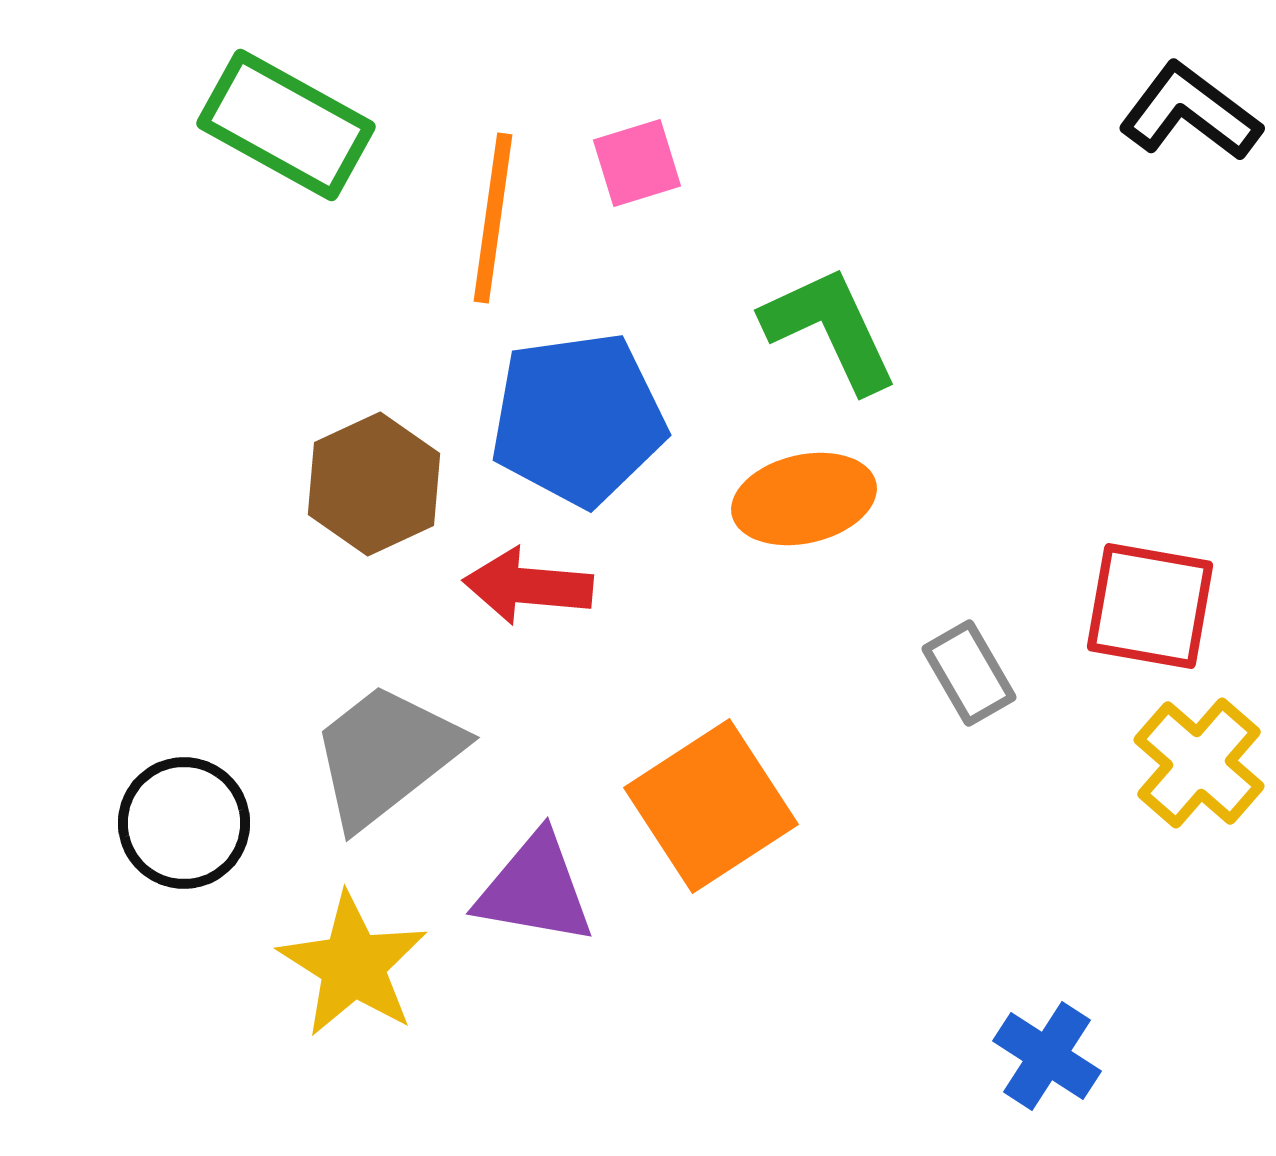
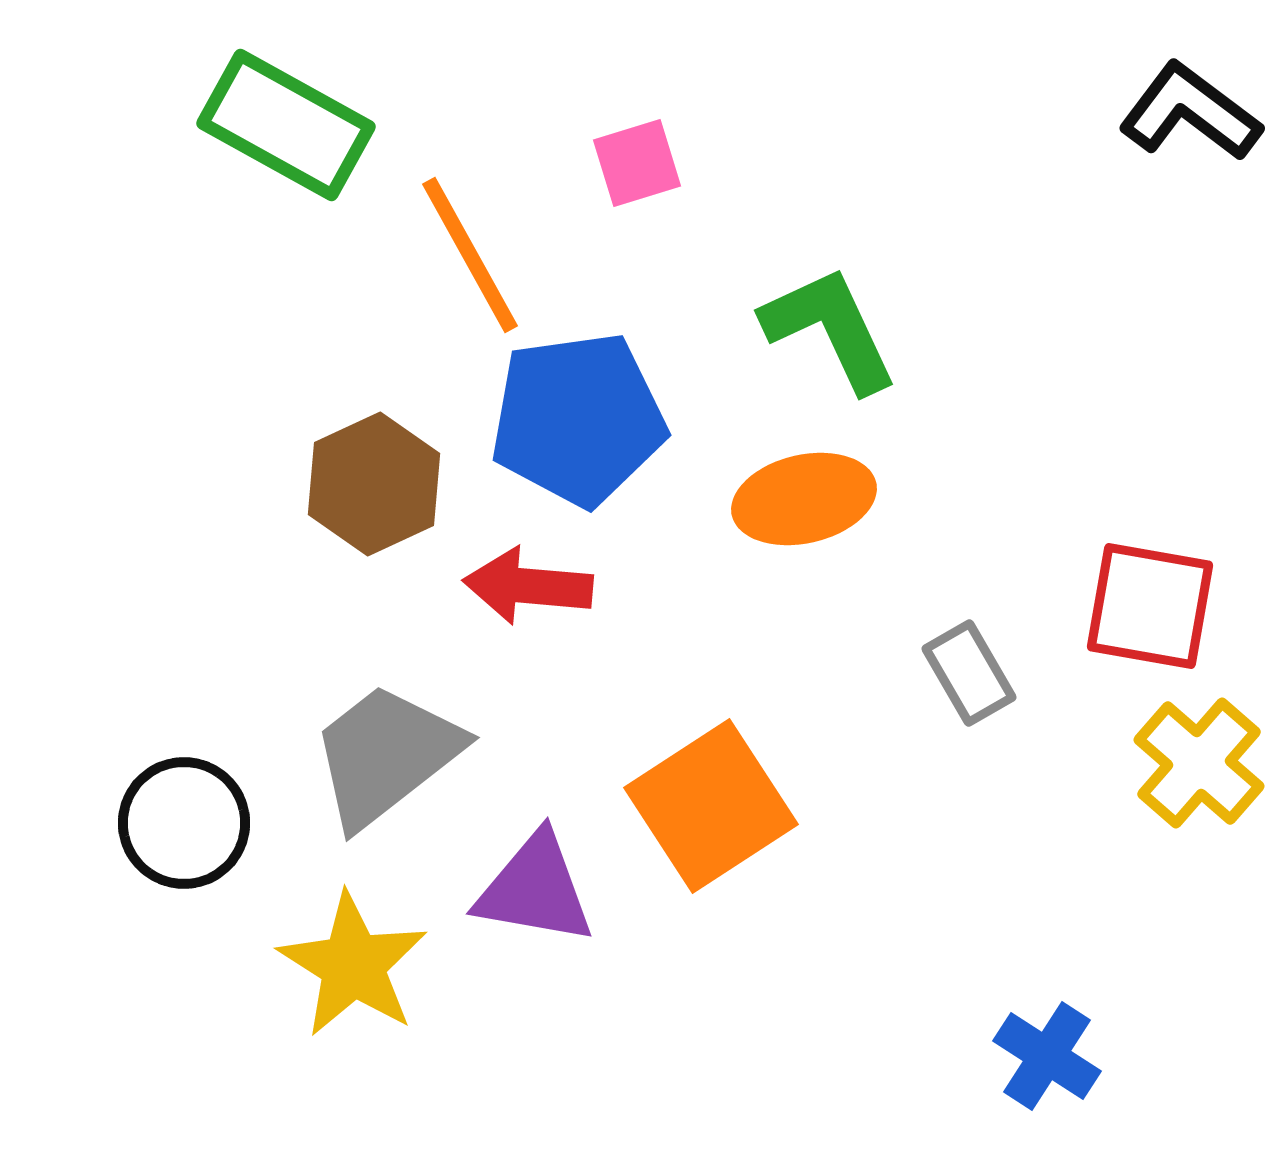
orange line: moved 23 px left, 37 px down; rotated 37 degrees counterclockwise
